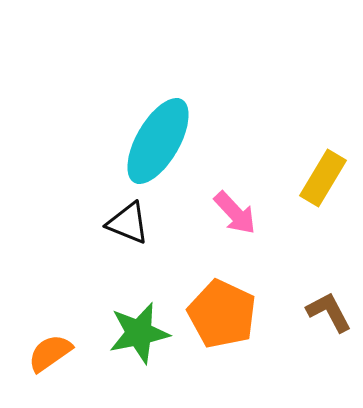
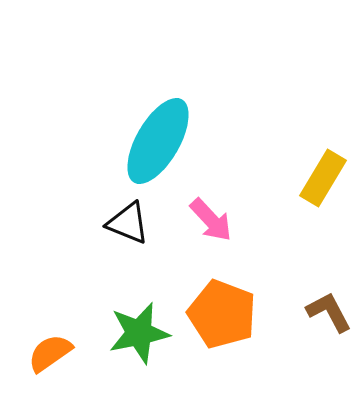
pink arrow: moved 24 px left, 7 px down
orange pentagon: rotated 4 degrees counterclockwise
